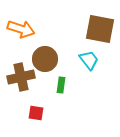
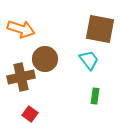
green rectangle: moved 34 px right, 11 px down
red square: moved 6 px left, 1 px down; rotated 28 degrees clockwise
